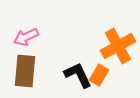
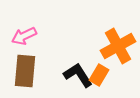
pink arrow: moved 2 px left, 1 px up
black L-shape: rotated 8 degrees counterclockwise
